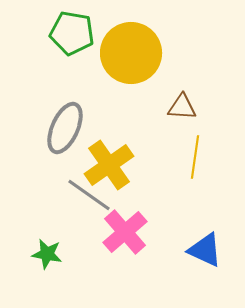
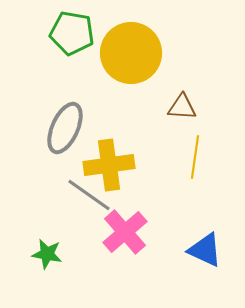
yellow cross: rotated 27 degrees clockwise
